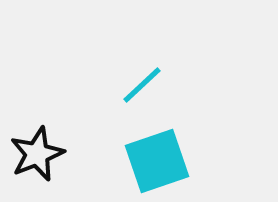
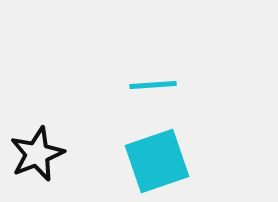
cyan line: moved 11 px right; rotated 39 degrees clockwise
